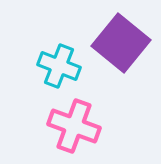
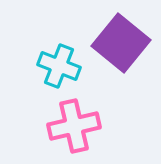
pink cross: rotated 33 degrees counterclockwise
